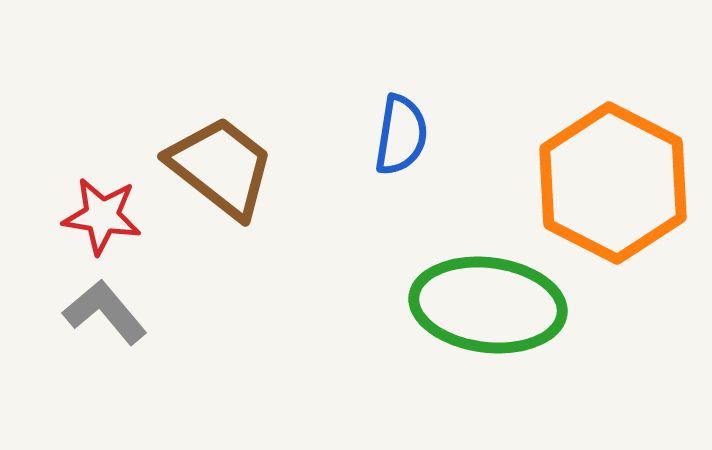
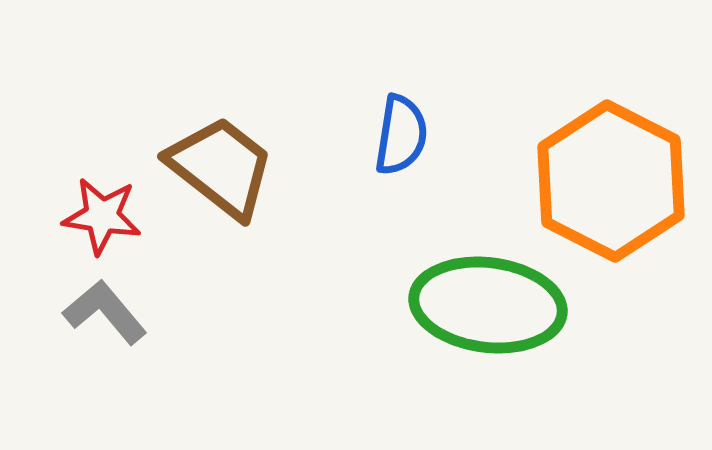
orange hexagon: moved 2 px left, 2 px up
